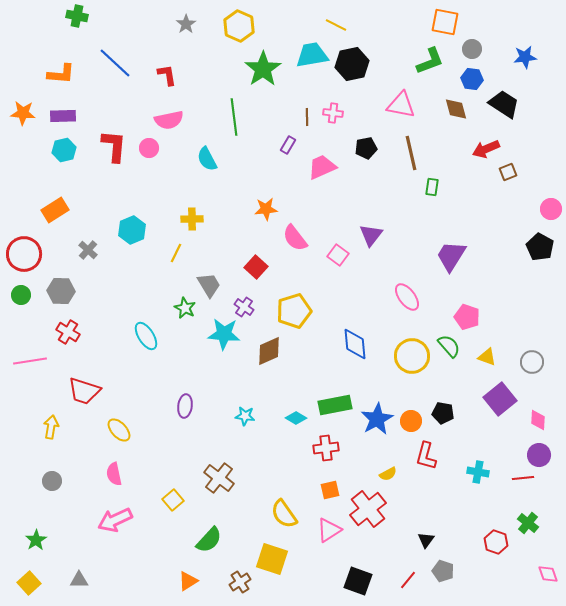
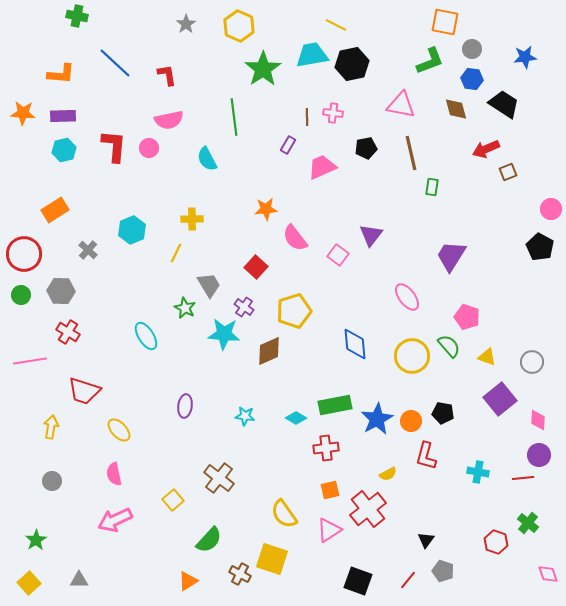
brown cross at (240, 582): moved 8 px up; rotated 30 degrees counterclockwise
